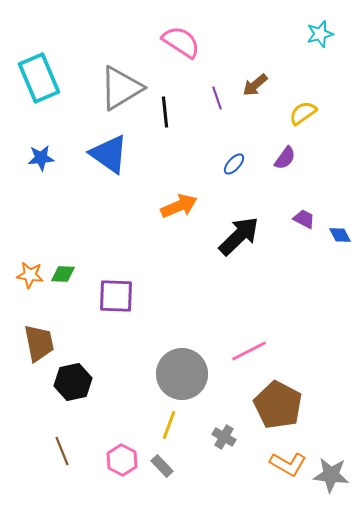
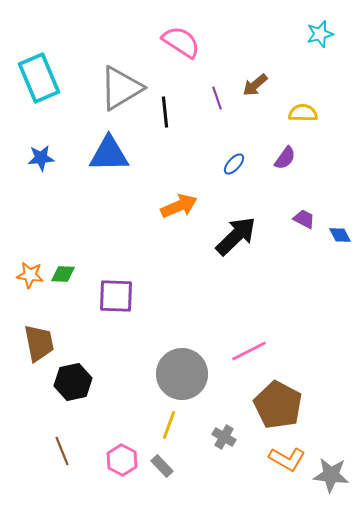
yellow semicircle: rotated 36 degrees clockwise
blue triangle: rotated 36 degrees counterclockwise
black arrow: moved 3 px left
orange L-shape: moved 1 px left, 5 px up
